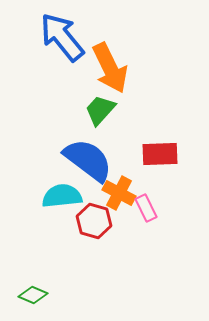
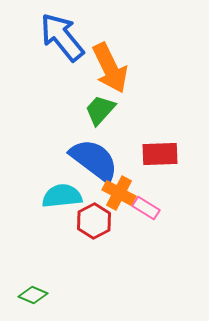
blue semicircle: moved 6 px right
pink rectangle: rotated 32 degrees counterclockwise
red hexagon: rotated 16 degrees clockwise
